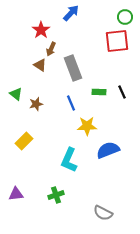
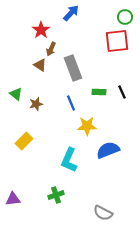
purple triangle: moved 3 px left, 5 px down
